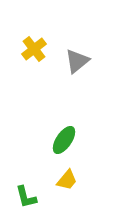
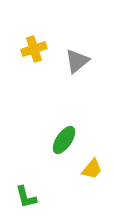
yellow cross: rotated 20 degrees clockwise
yellow trapezoid: moved 25 px right, 11 px up
